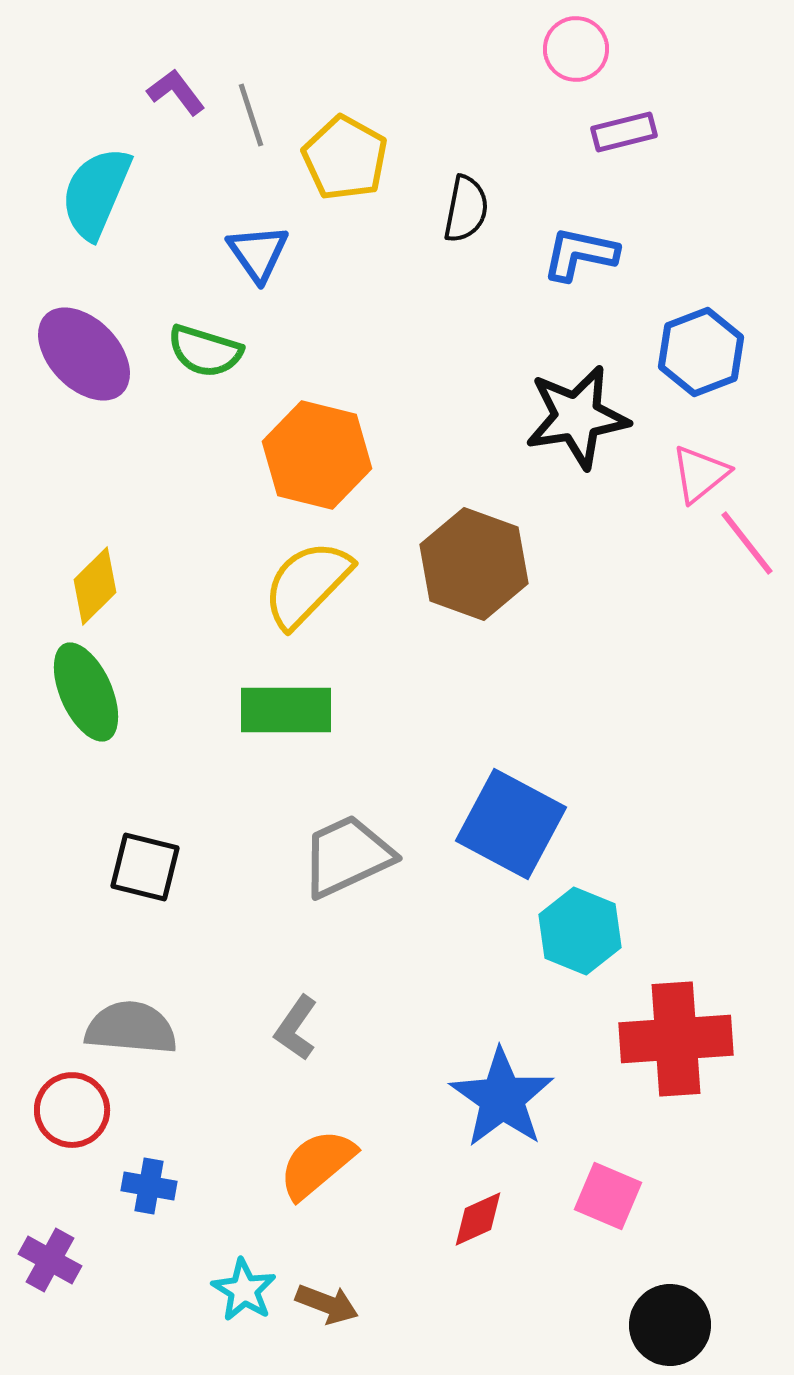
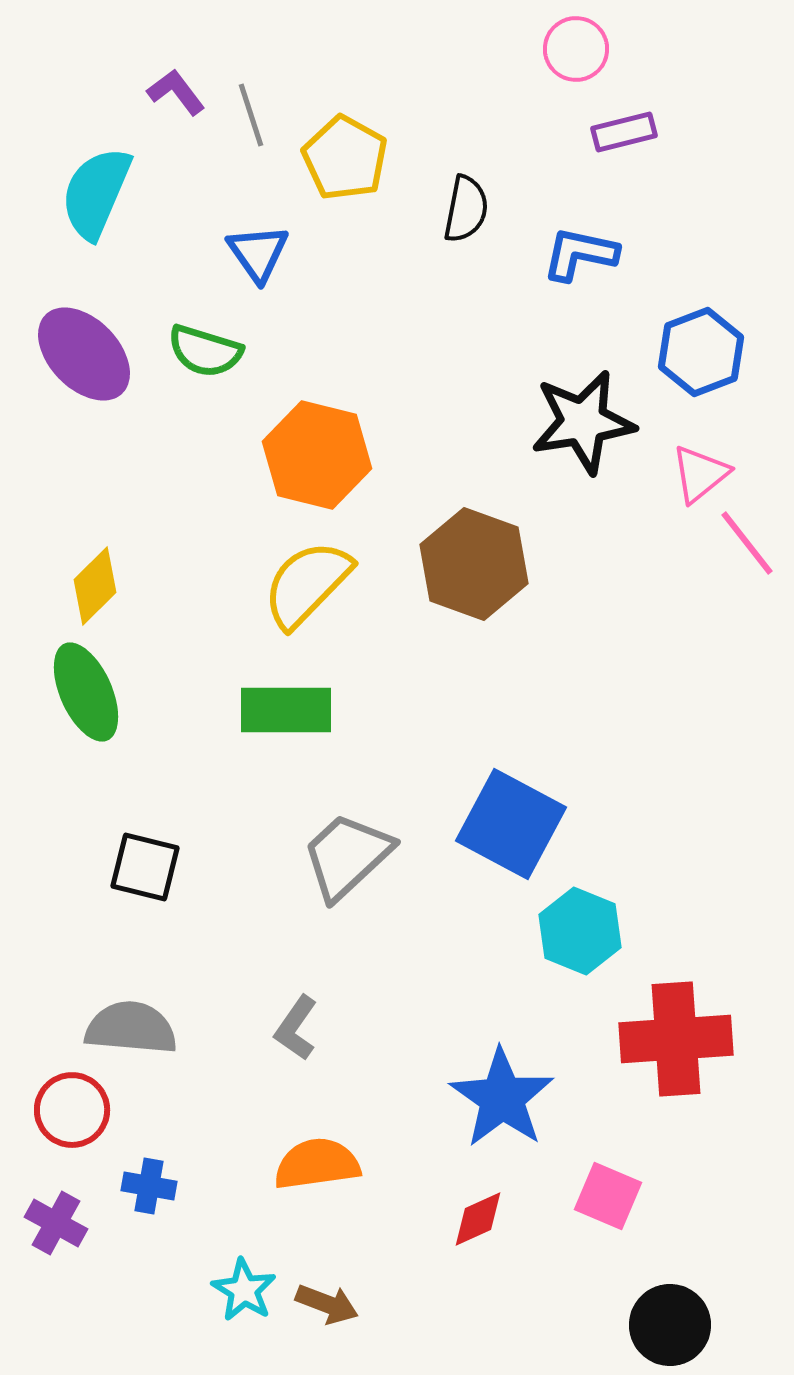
black star: moved 6 px right, 5 px down
gray trapezoid: rotated 18 degrees counterclockwise
orange semicircle: rotated 32 degrees clockwise
purple cross: moved 6 px right, 37 px up
